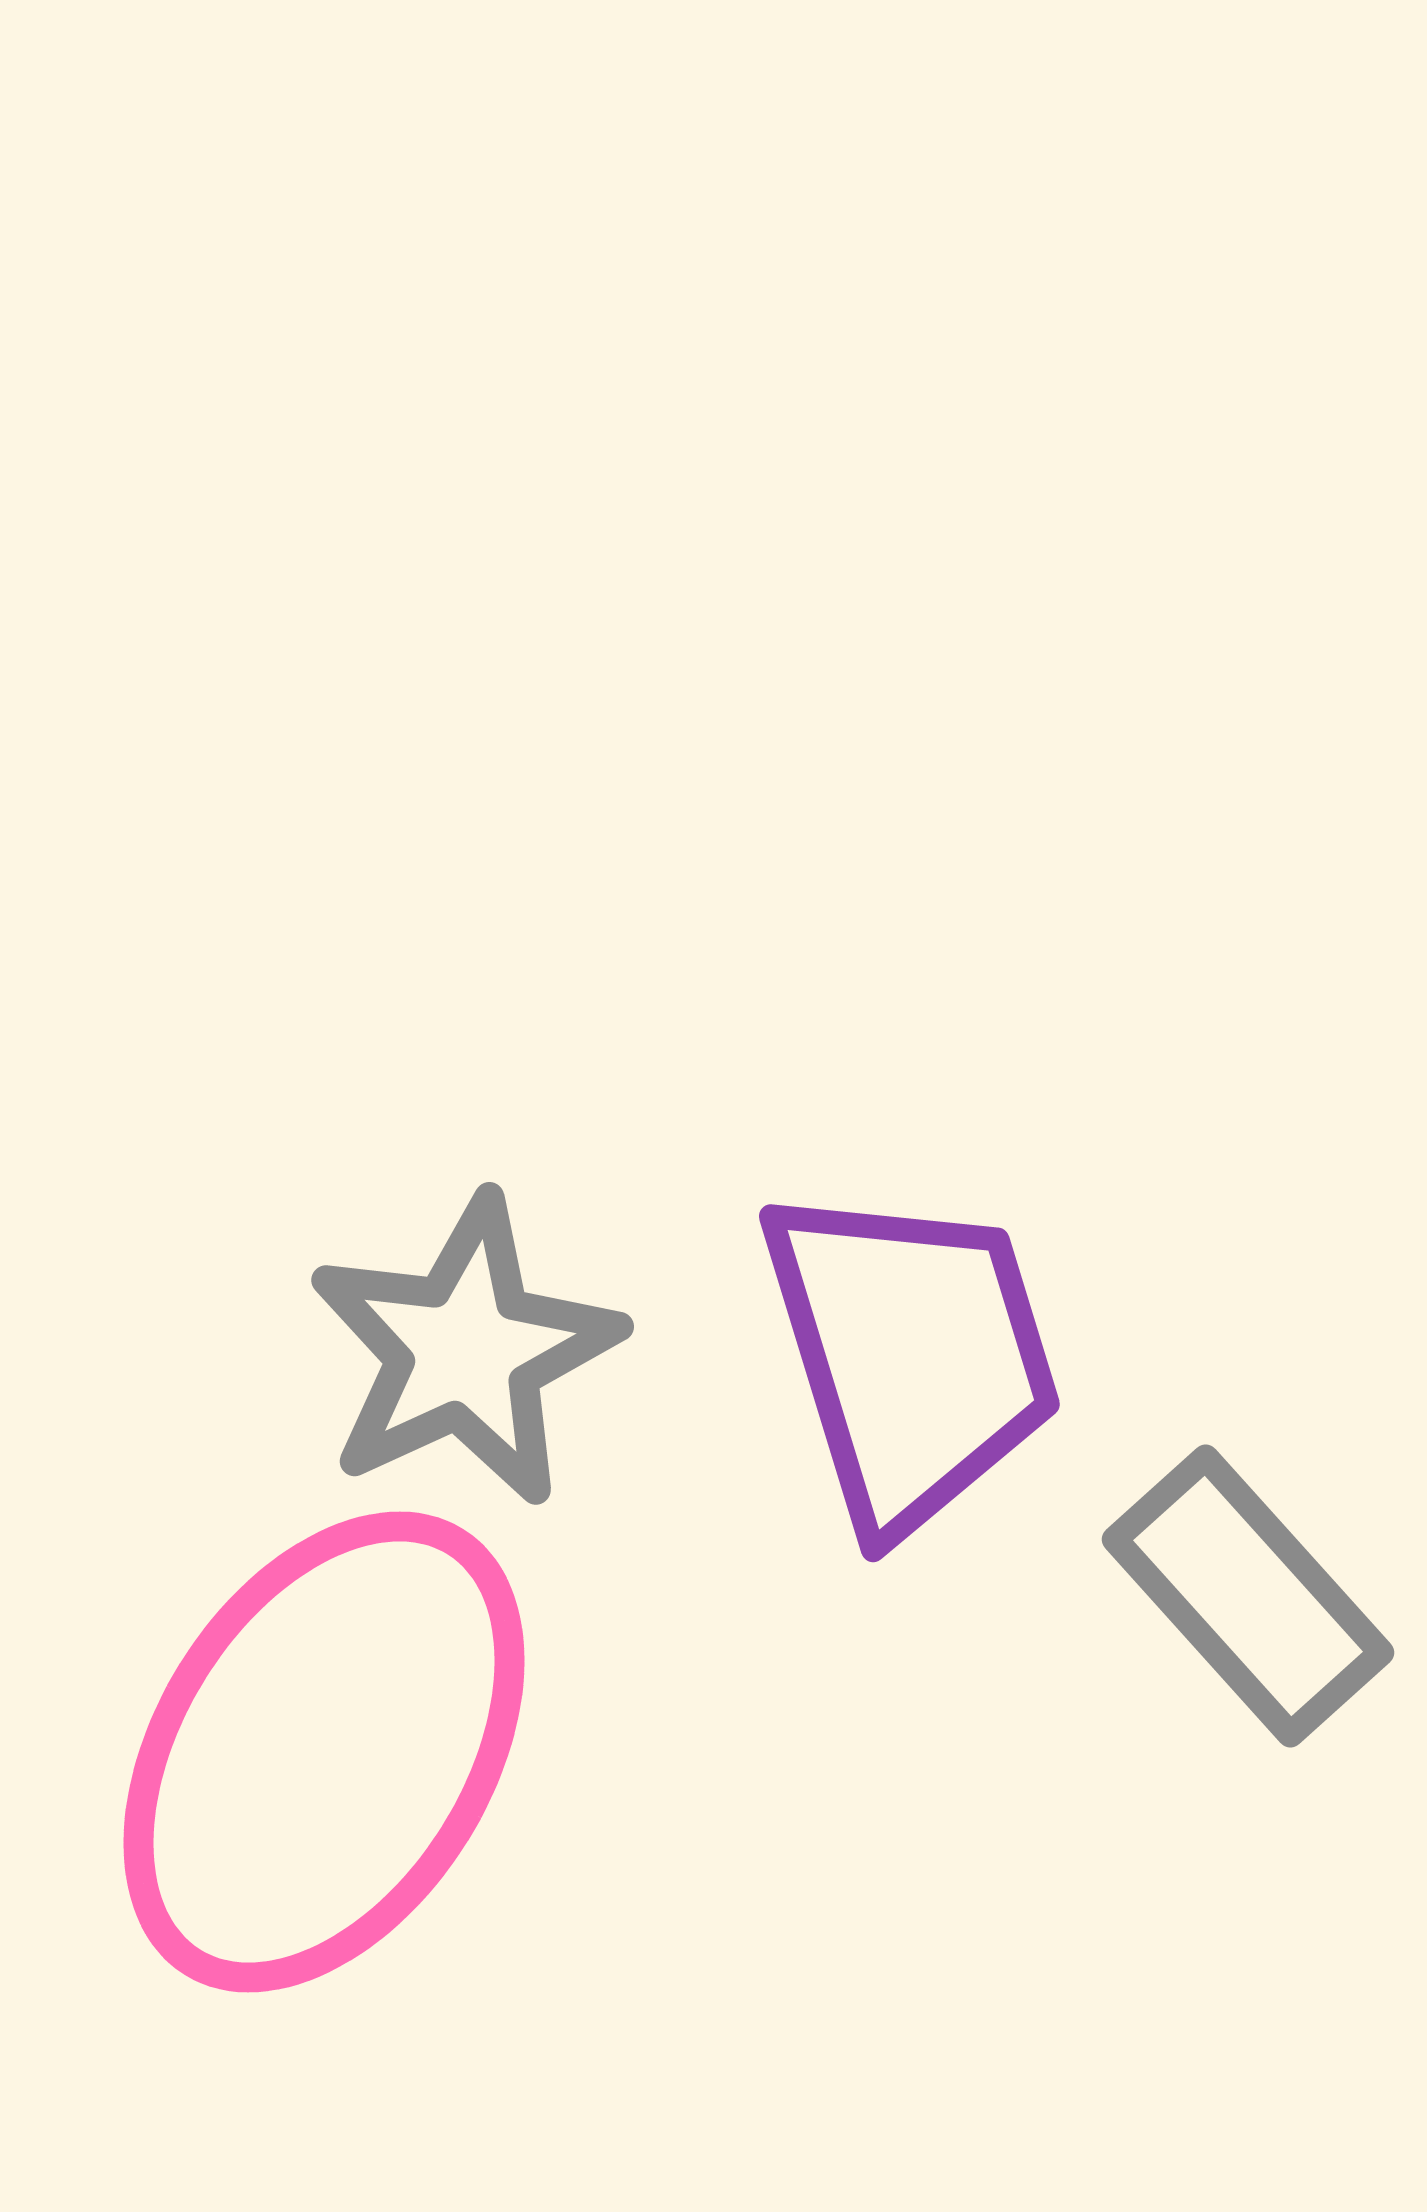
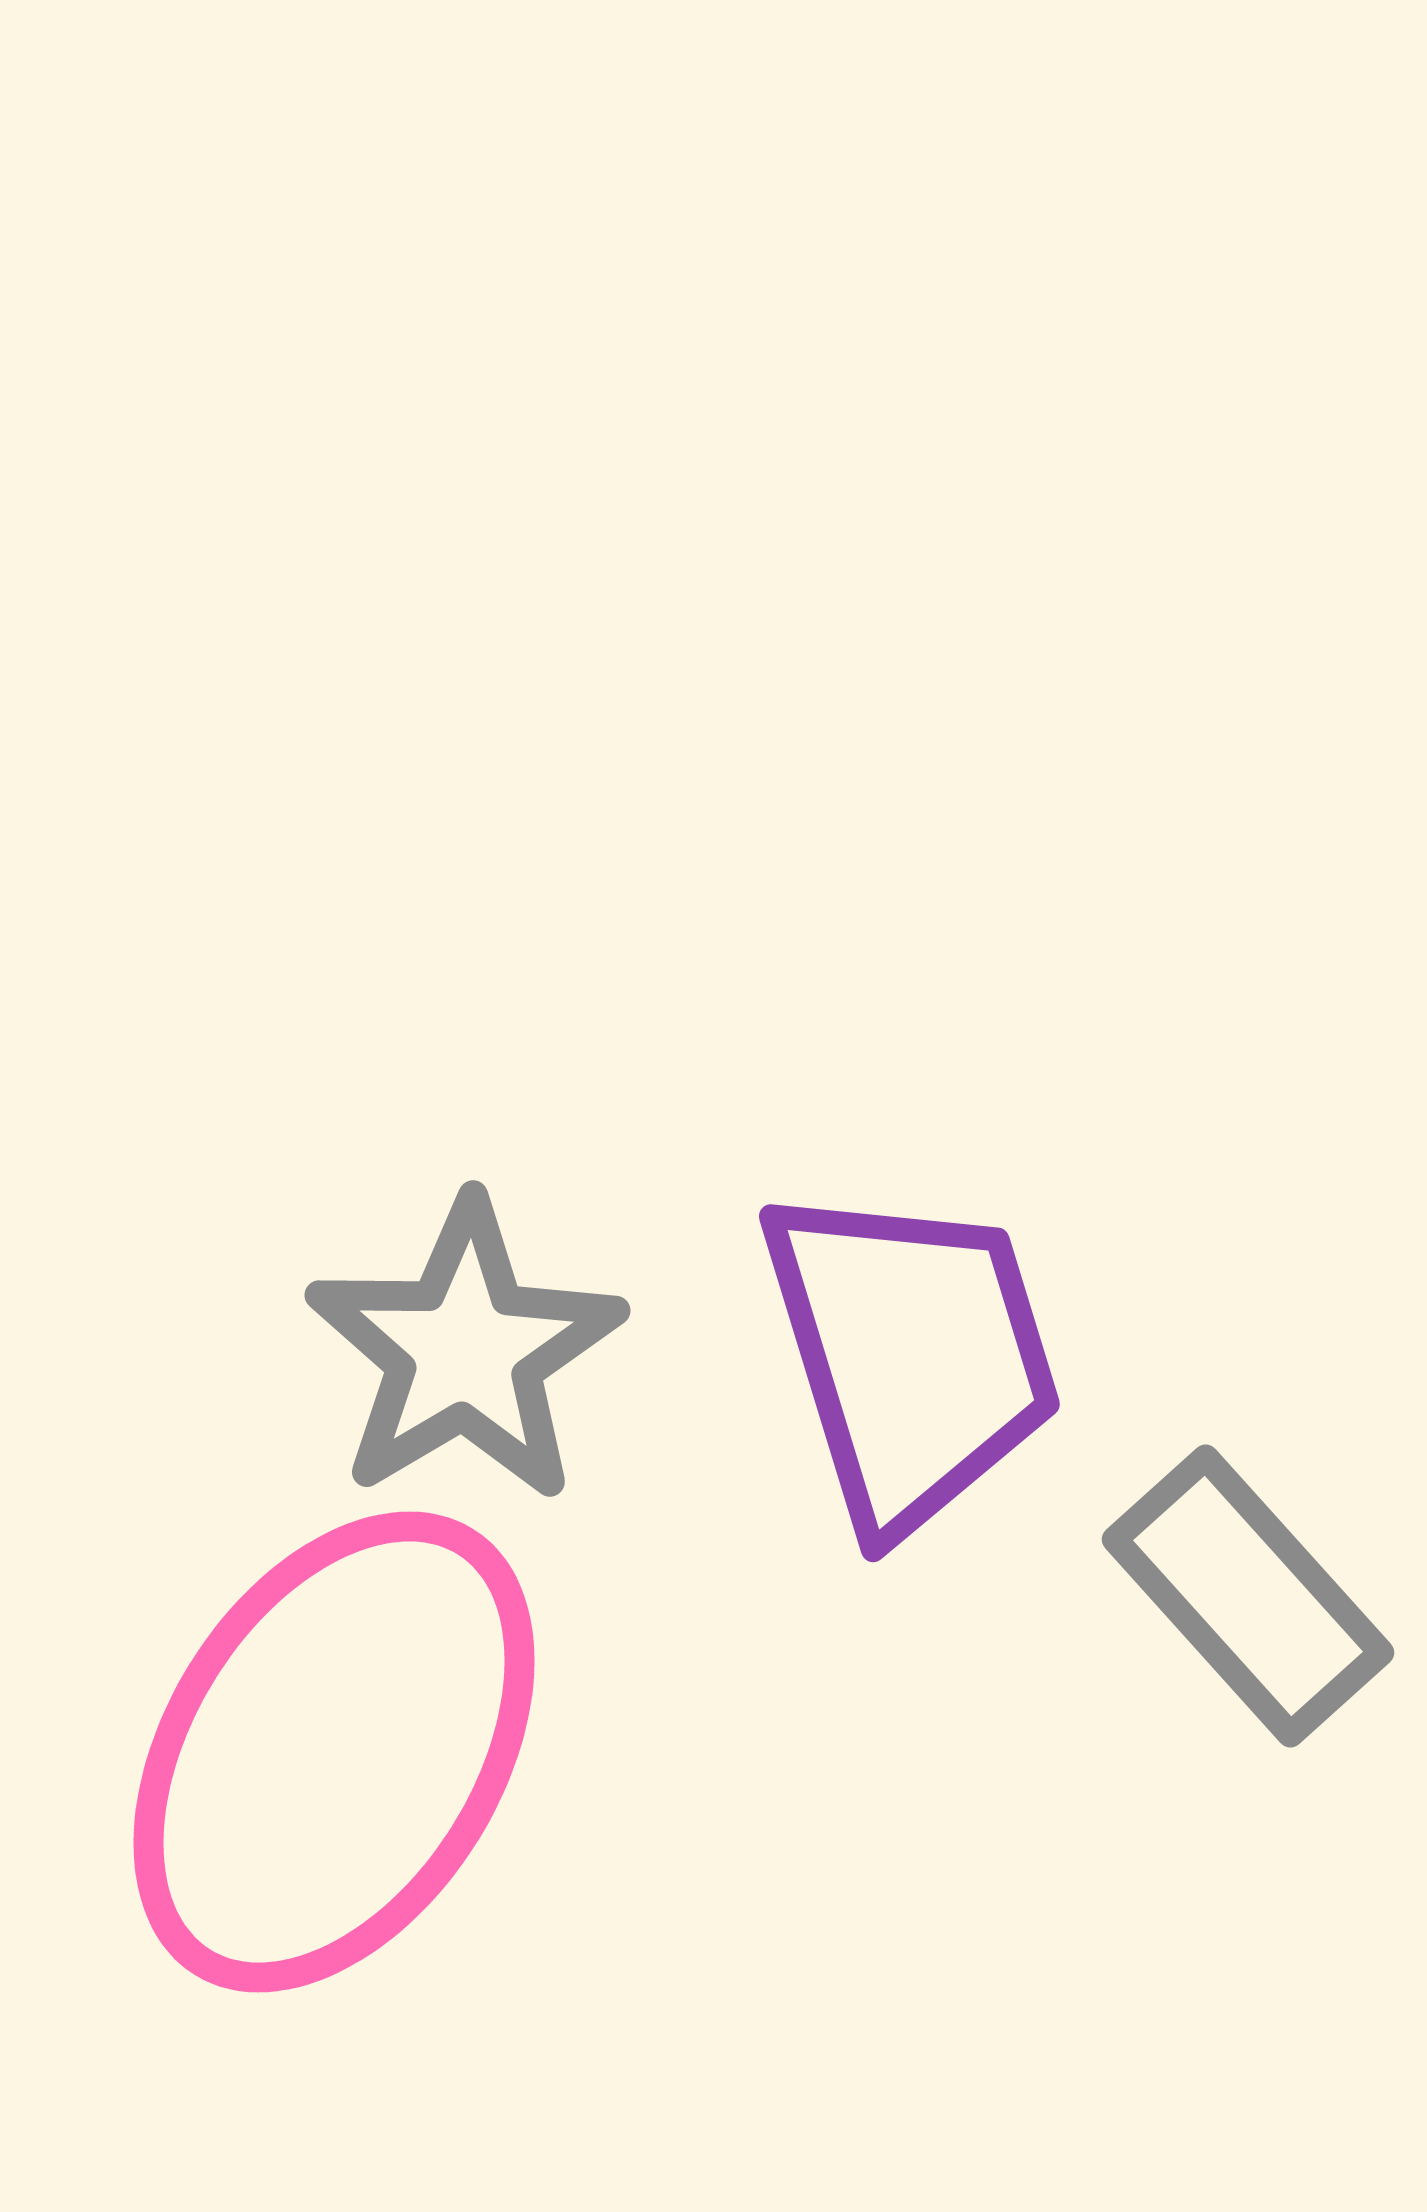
gray star: rotated 6 degrees counterclockwise
pink ellipse: moved 10 px right
